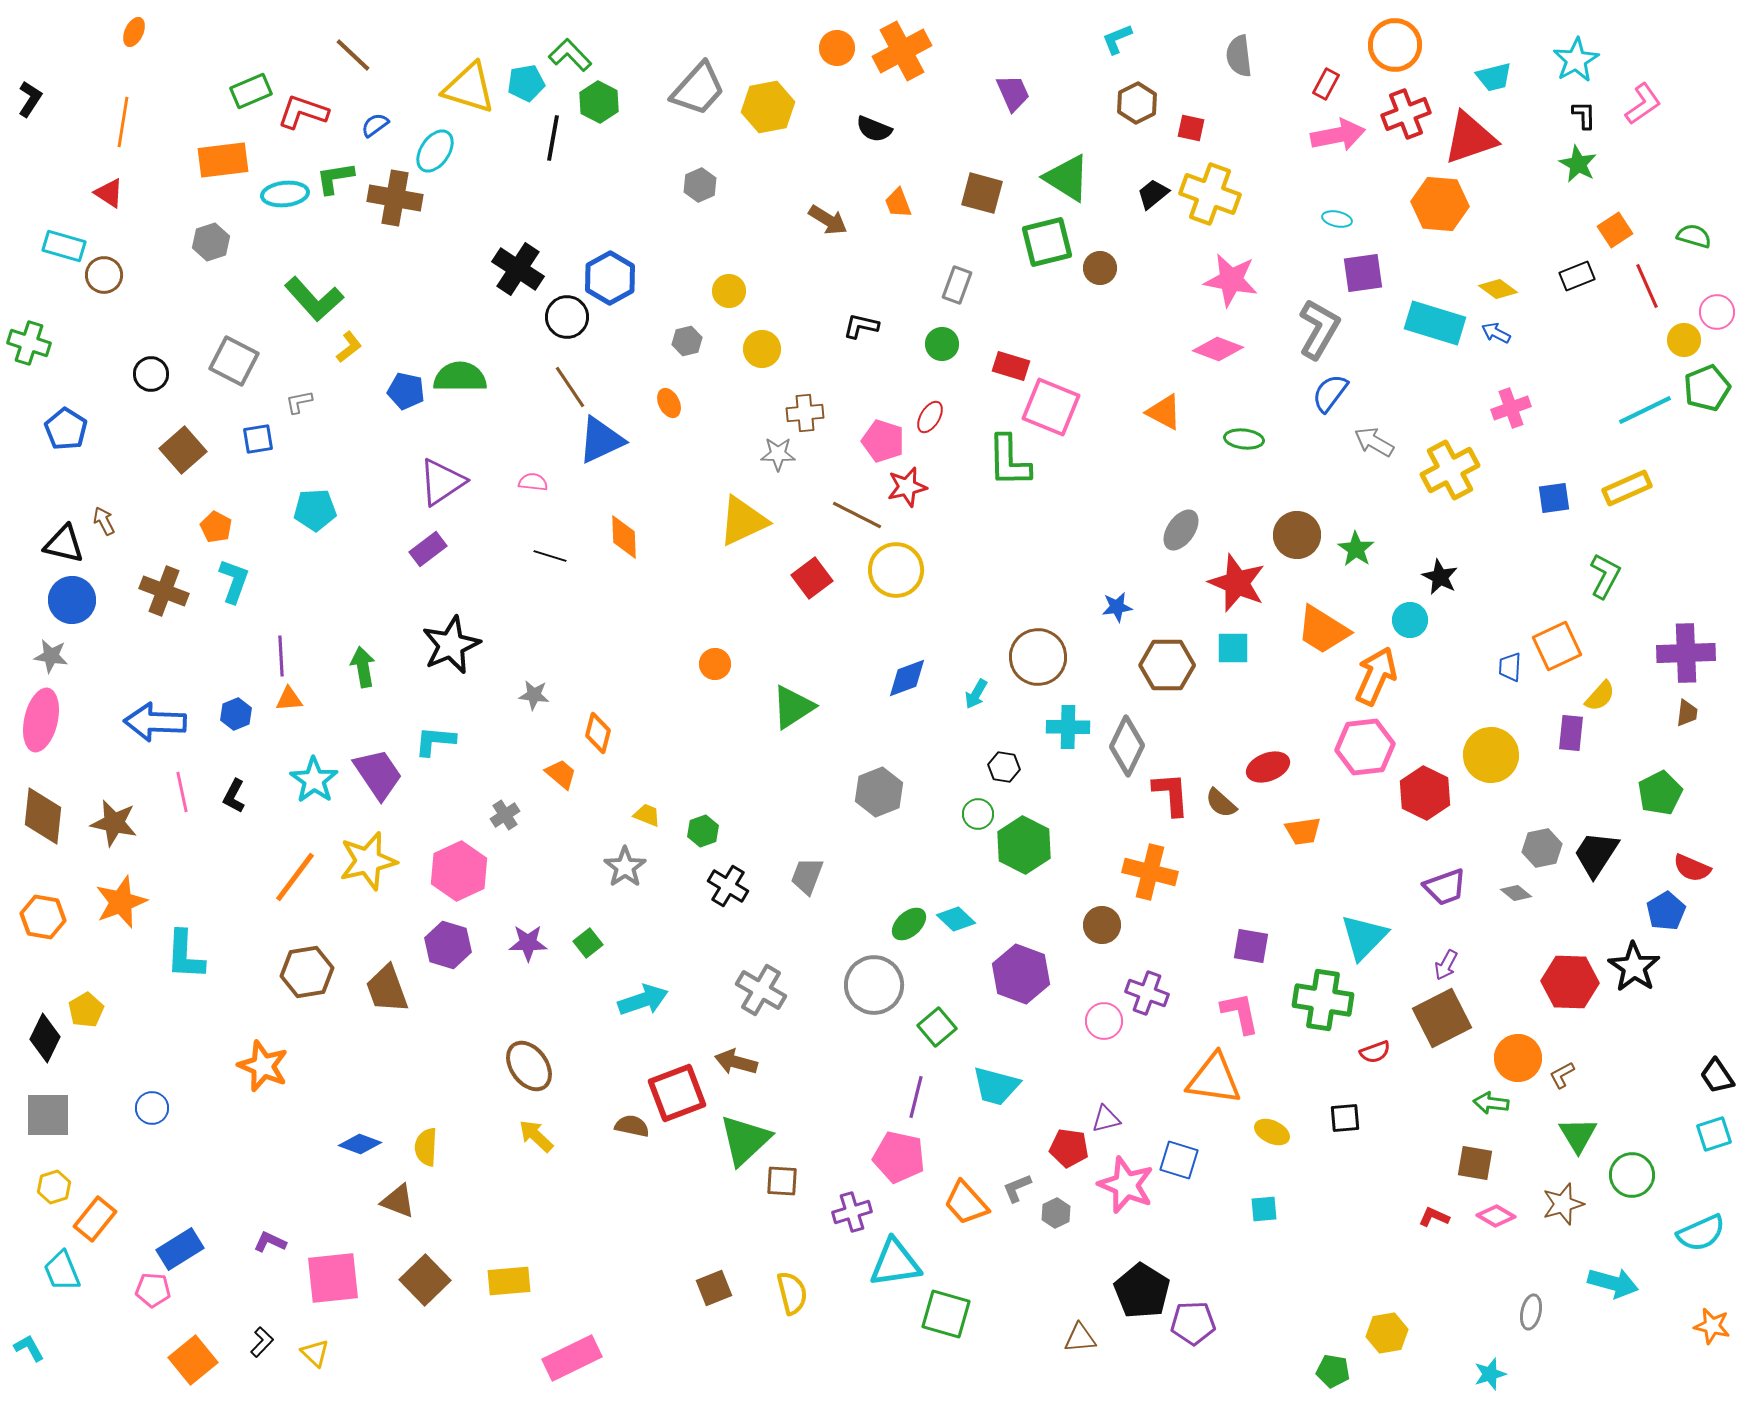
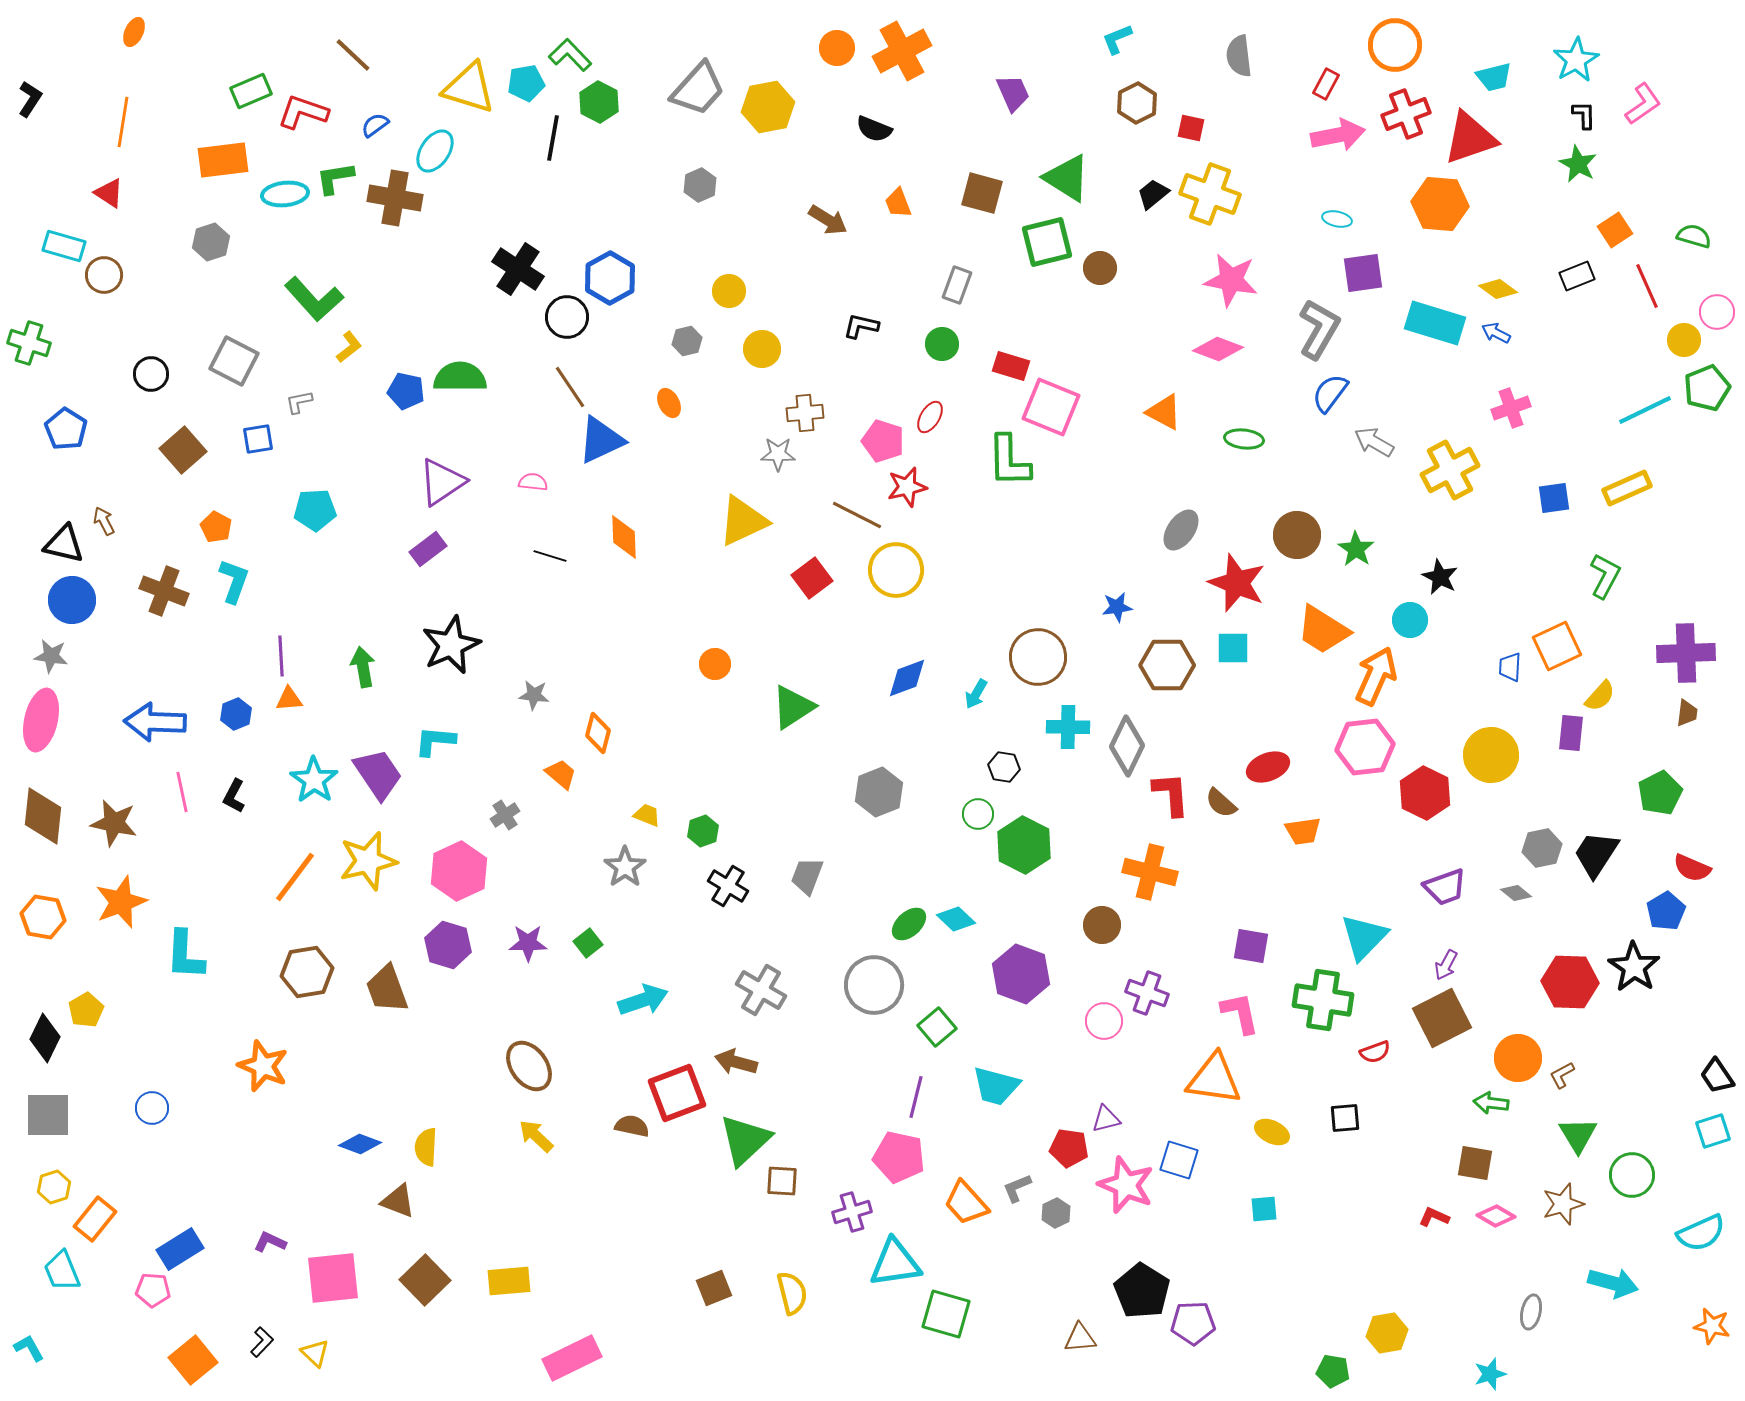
cyan square at (1714, 1134): moved 1 px left, 3 px up
